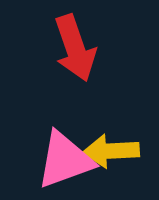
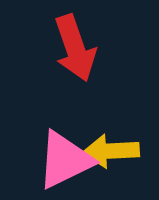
pink triangle: rotated 6 degrees counterclockwise
